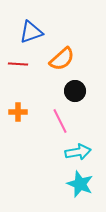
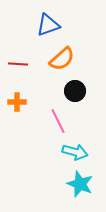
blue triangle: moved 17 px right, 7 px up
orange cross: moved 1 px left, 10 px up
pink line: moved 2 px left
cyan arrow: moved 3 px left; rotated 25 degrees clockwise
